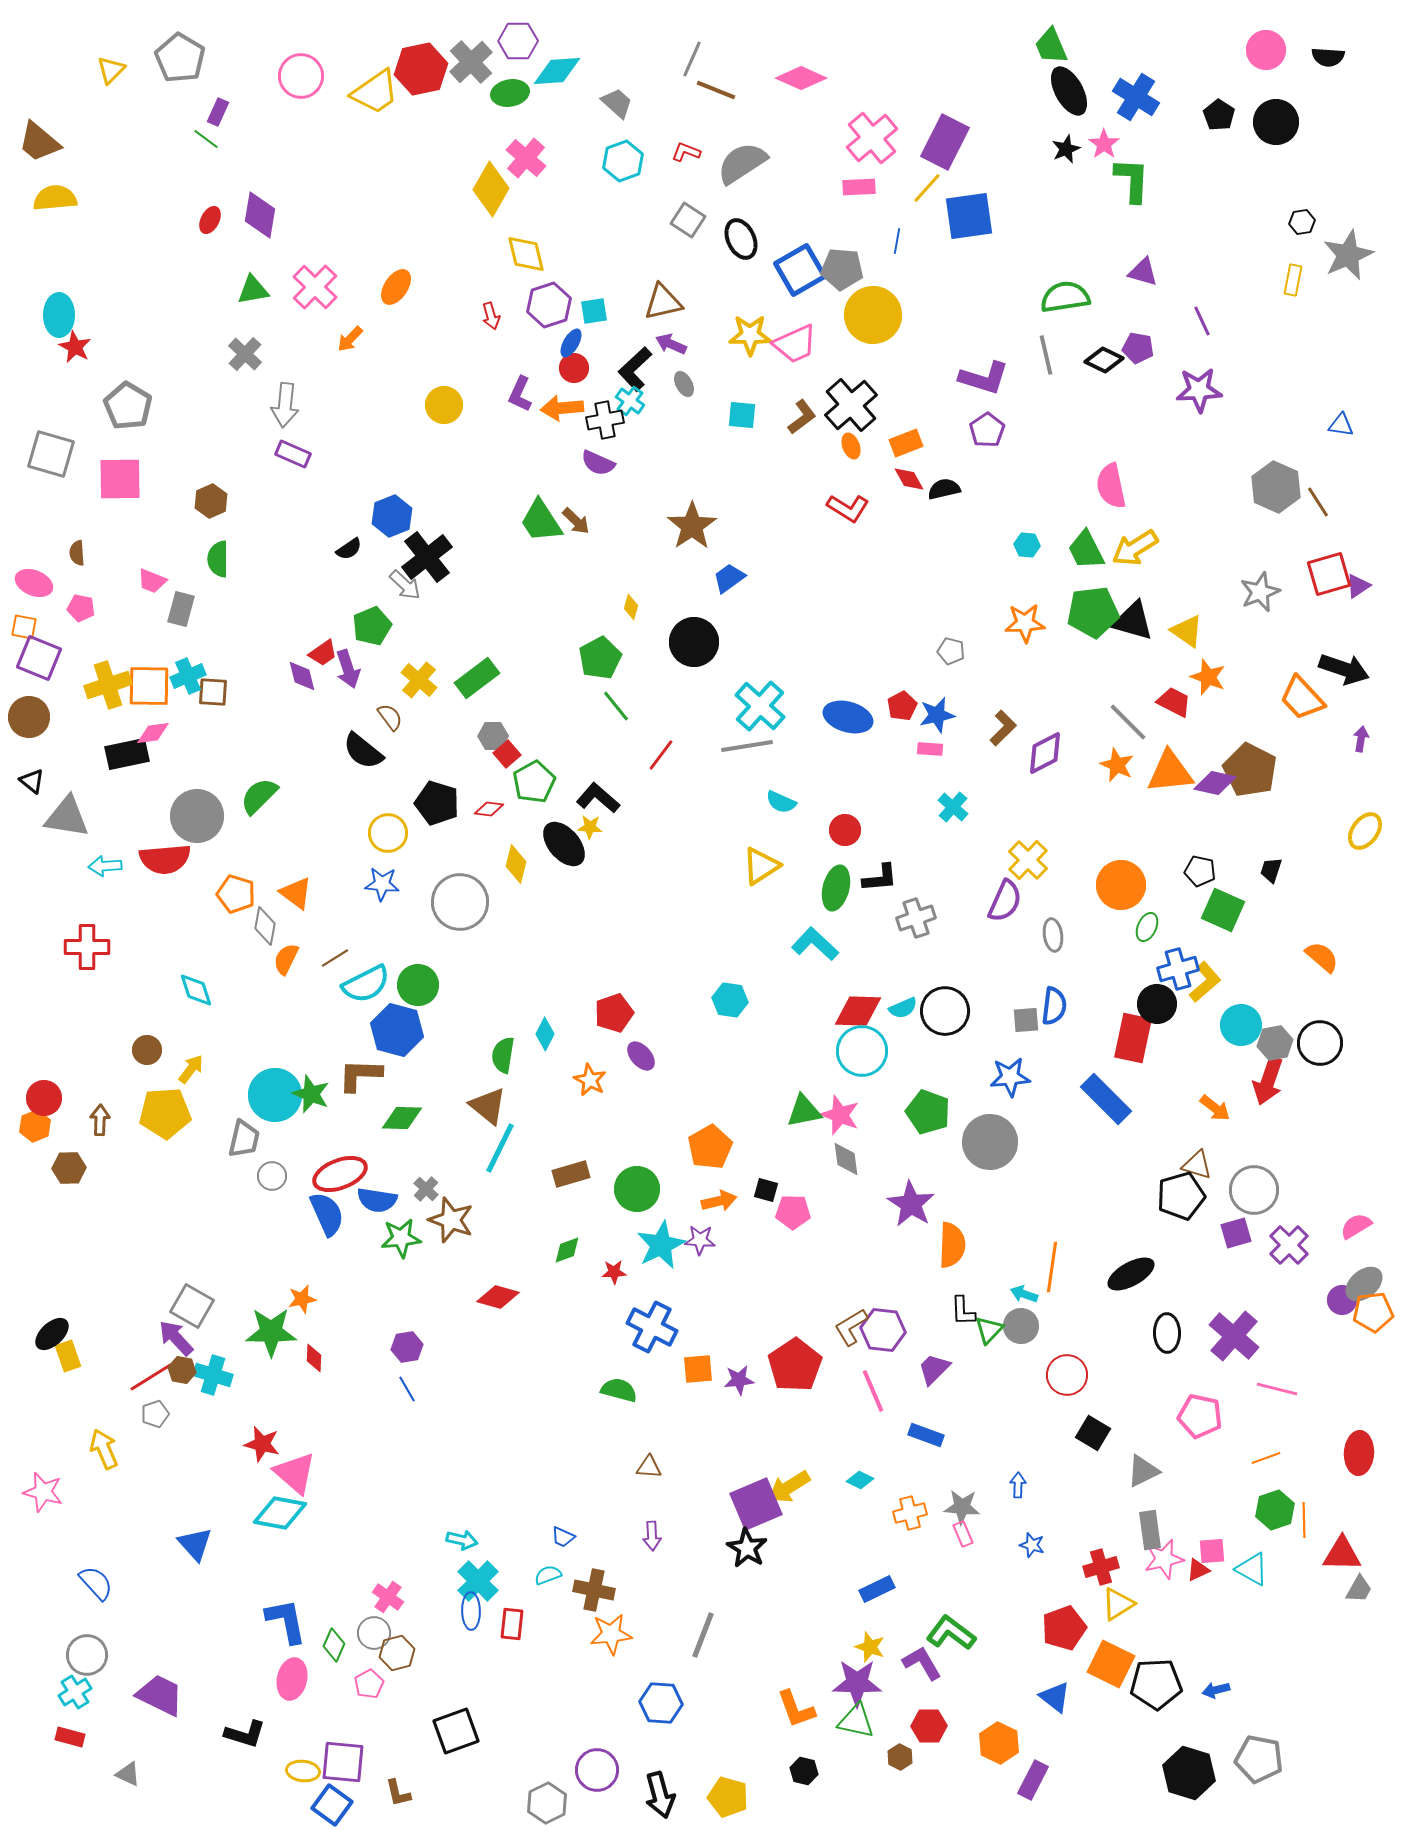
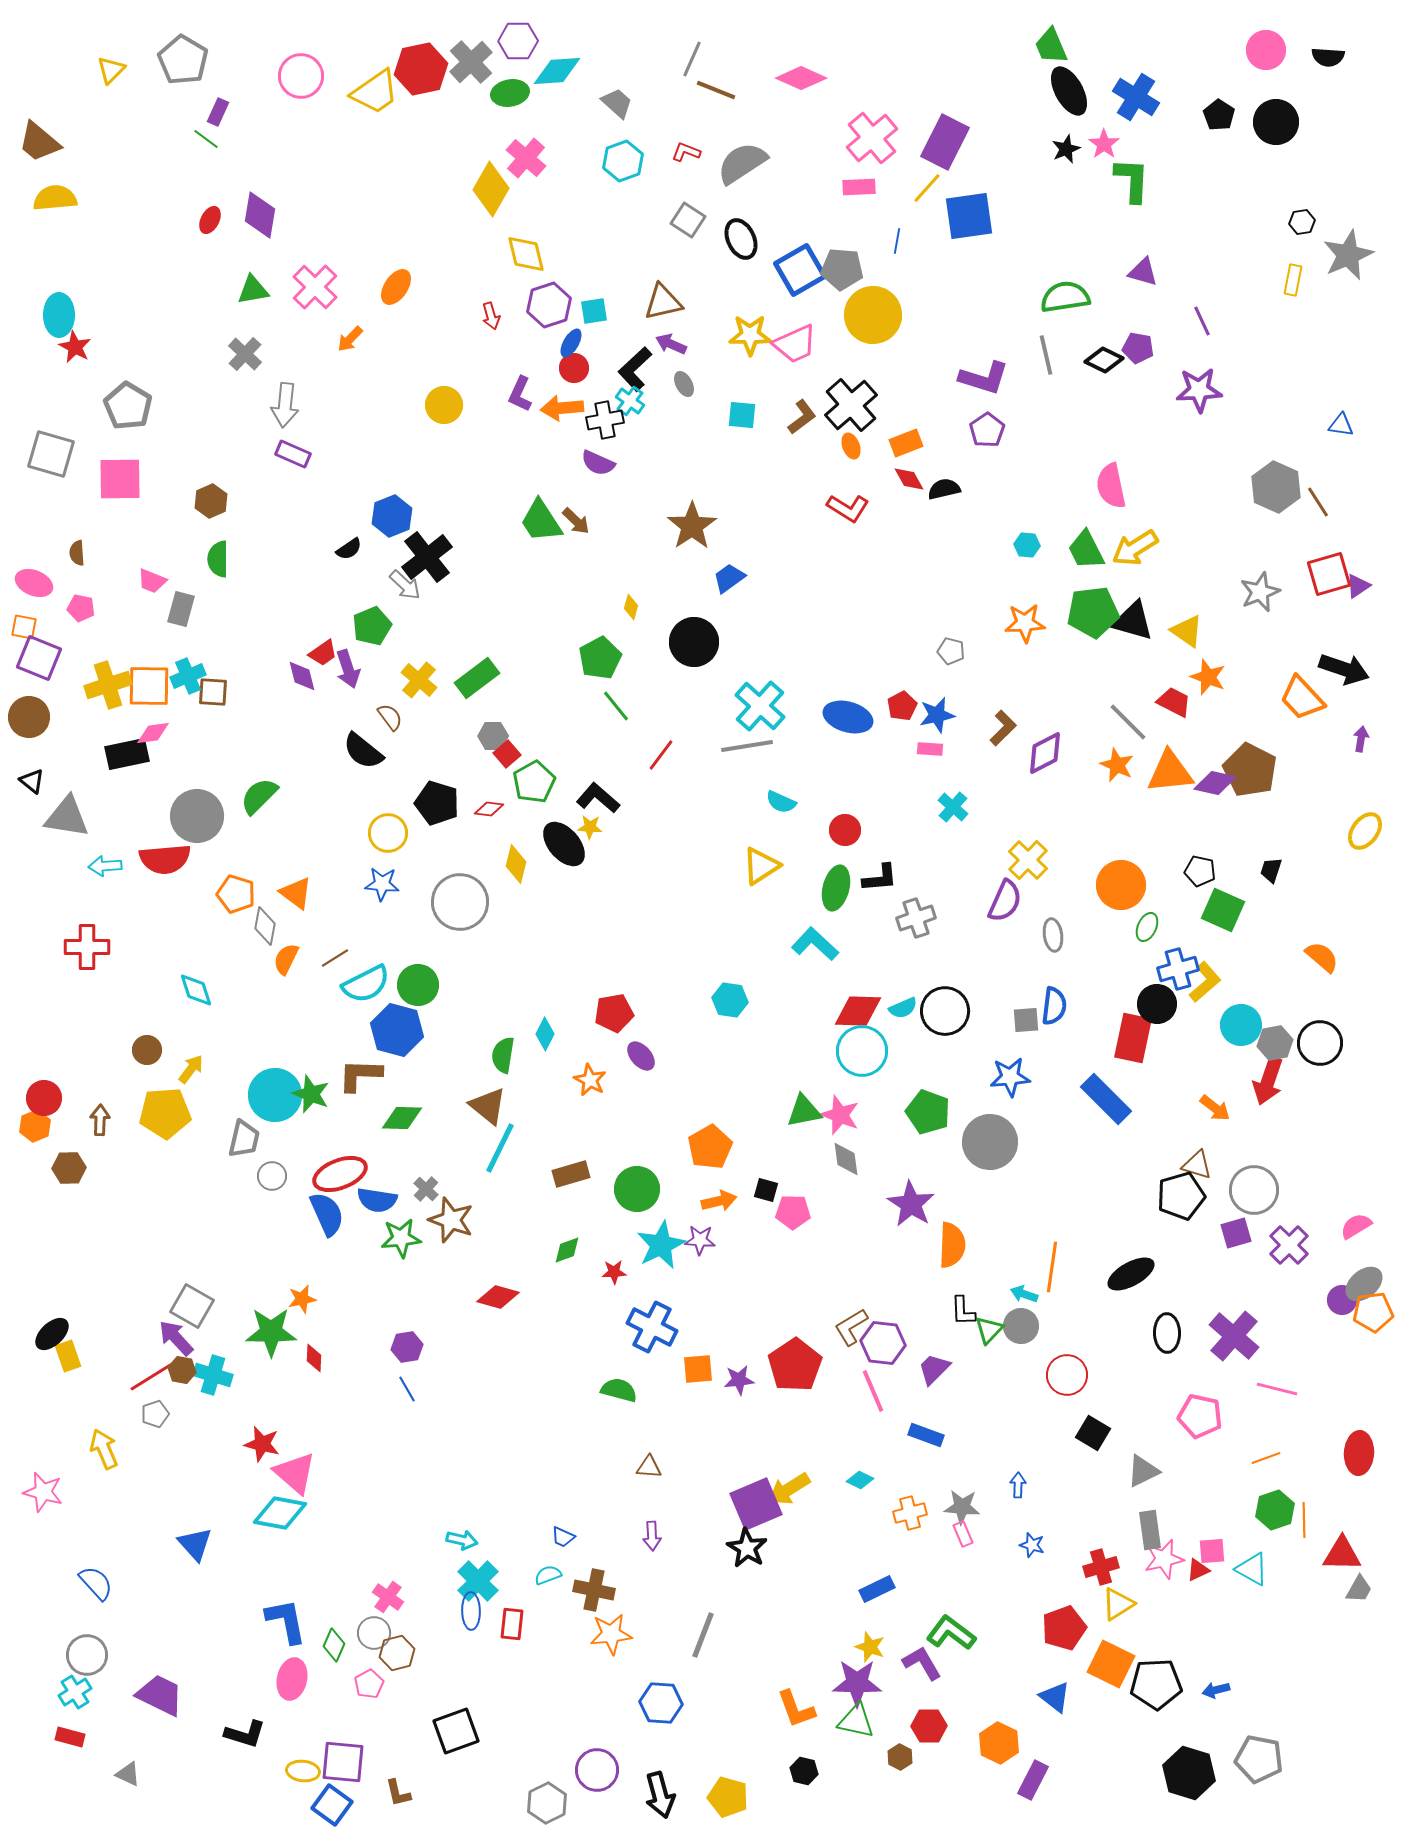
gray pentagon at (180, 58): moved 3 px right, 2 px down
red pentagon at (614, 1013): rotated 9 degrees clockwise
purple hexagon at (883, 1330): moved 13 px down
yellow arrow at (789, 1487): moved 2 px down
